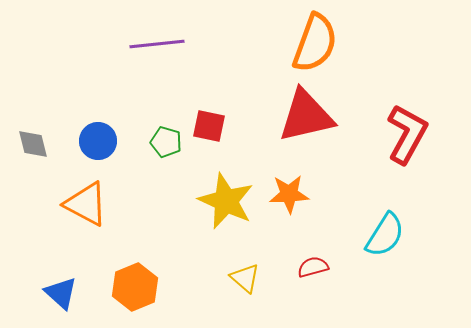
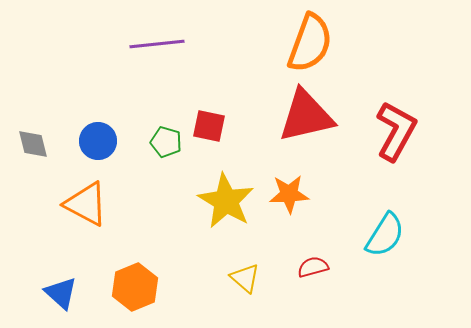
orange semicircle: moved 5 px left
red L-shape: moved 11 px left, 3 px up
yellow star: rotated 6 degrees clockwise
